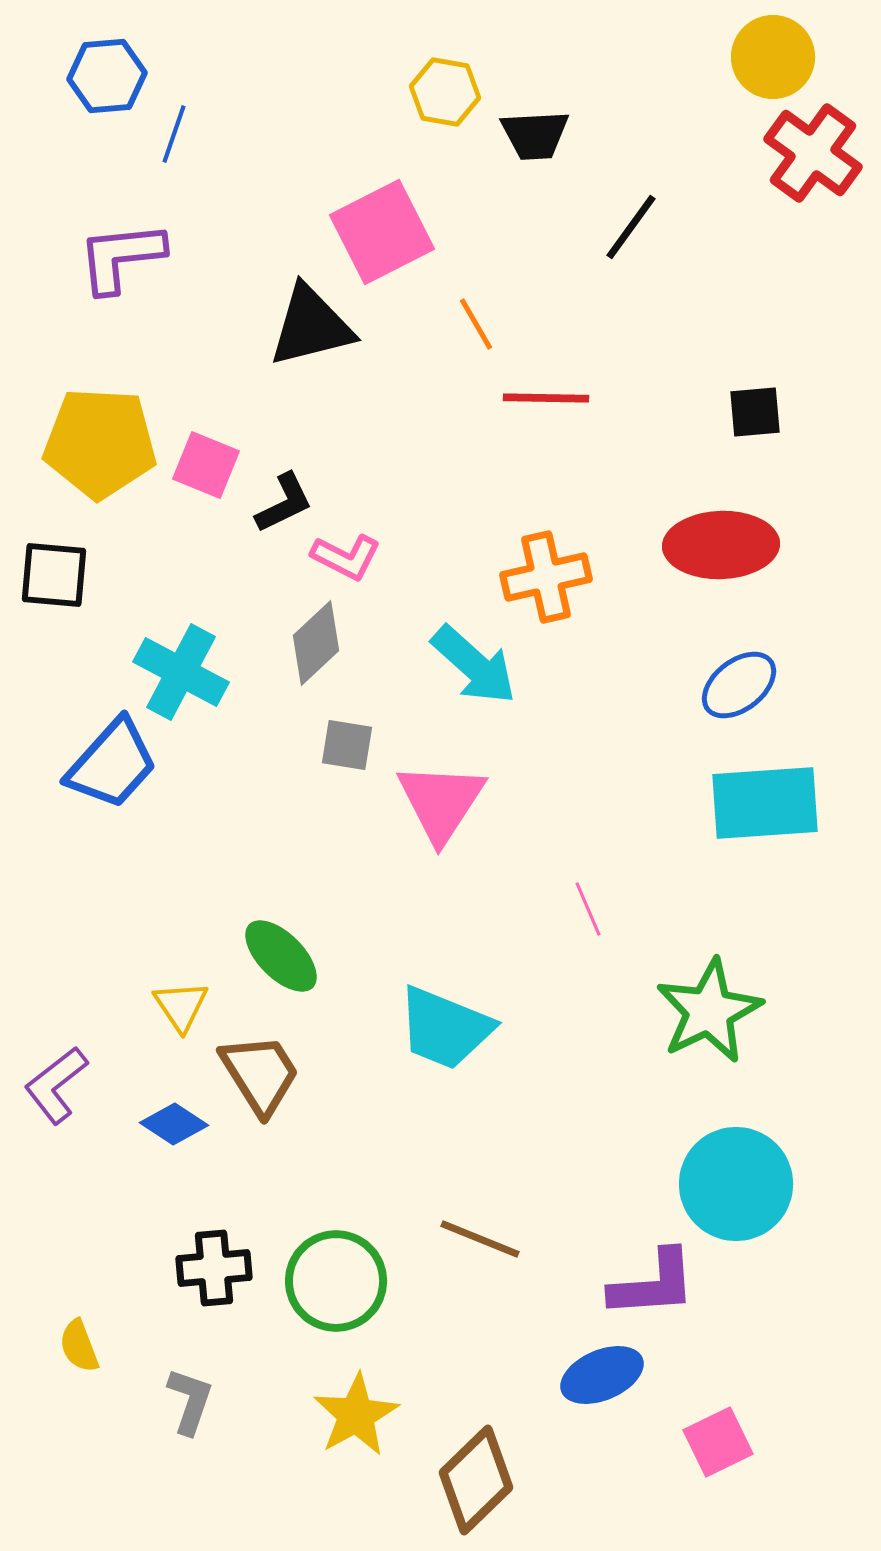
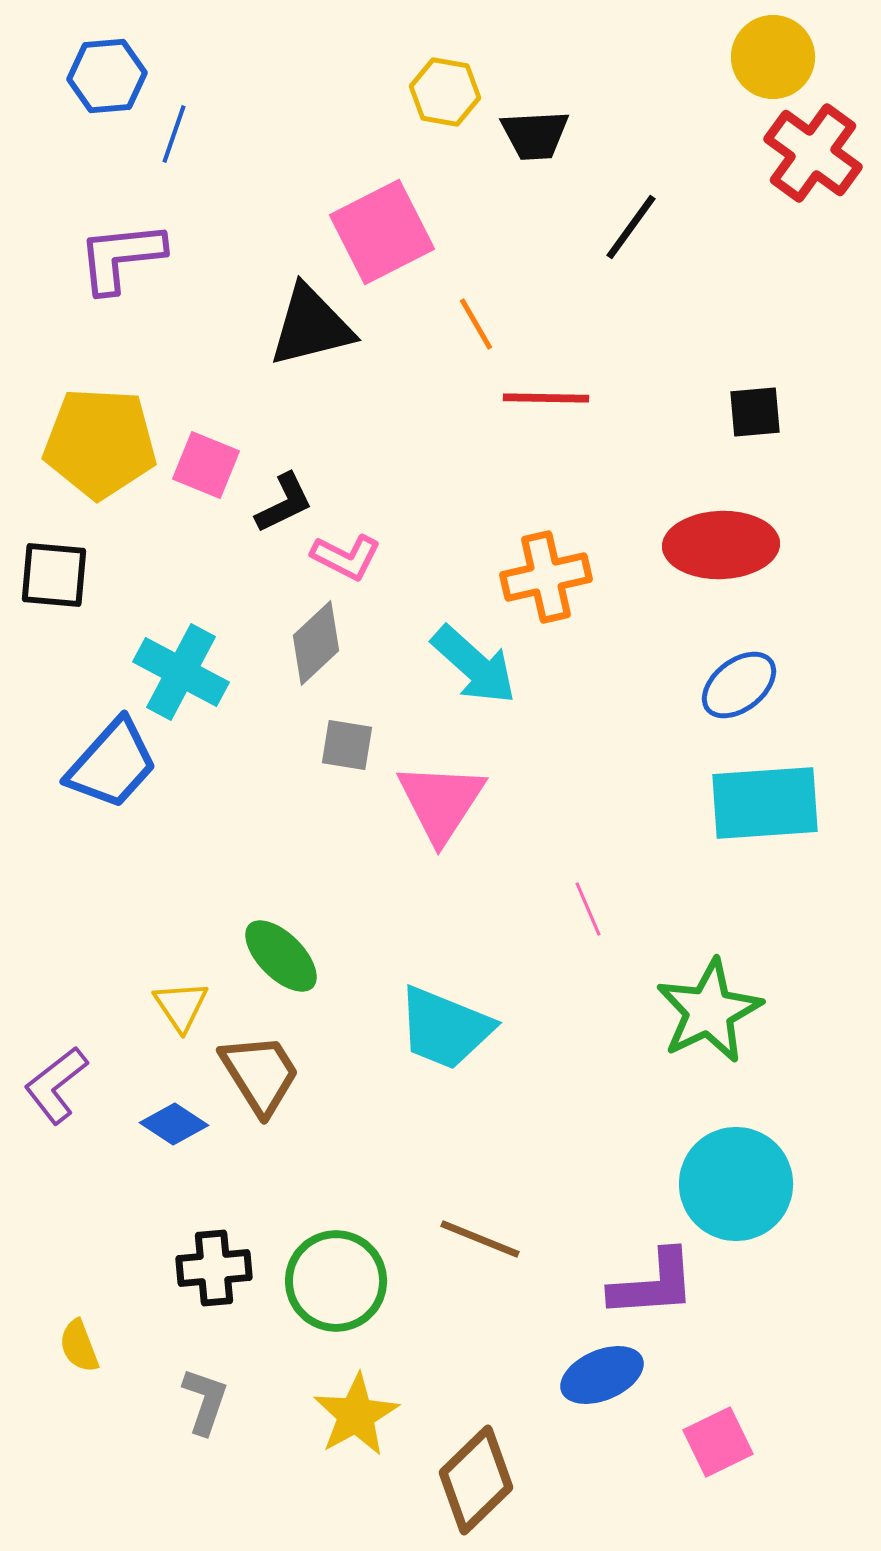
gray L-shape at (190, 1401): moved 15 px right
